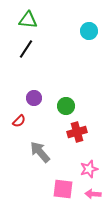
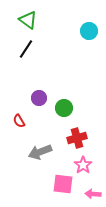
green triangle: rotated 30 degrees clockwise
purple circle: moved 5 px right
green circle: moved 2 px left, 2 px down
red semicircle: rotated 104 degrees clockwise
red cross: moved 6 px down
gray arrow: rotated 70 degrees counterclockwise
pink star: moved 6 px left, 4 px up; rotated 18 degrees counterclockwise
pink square: moved 5 px up
